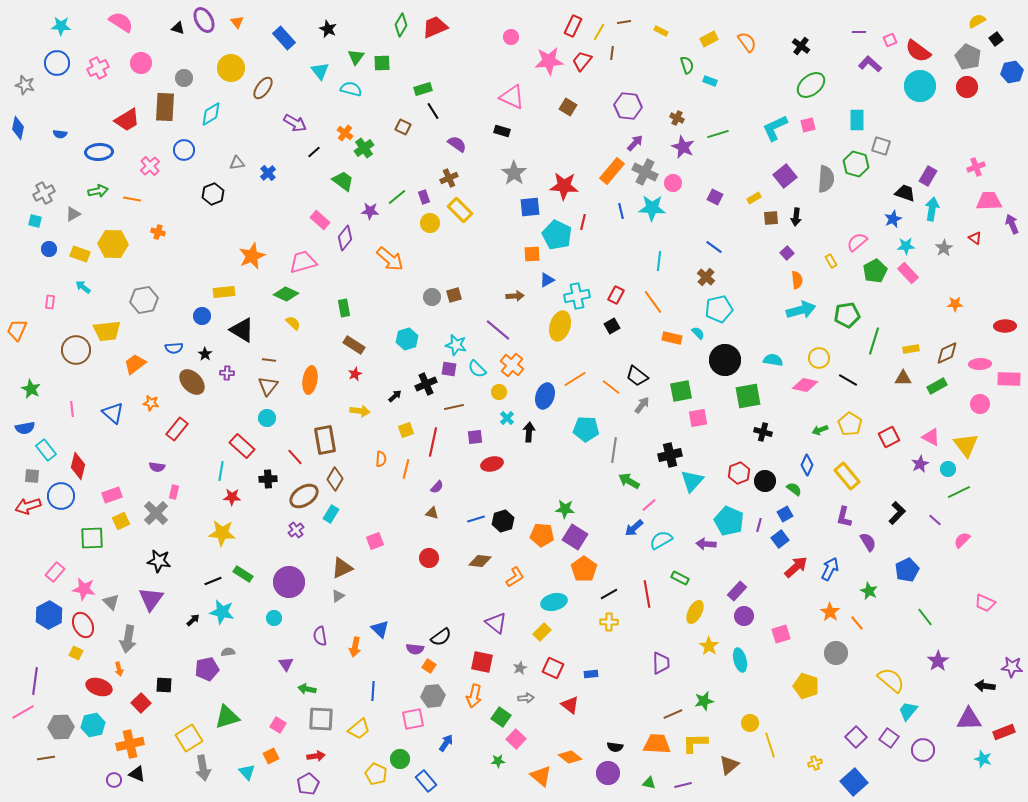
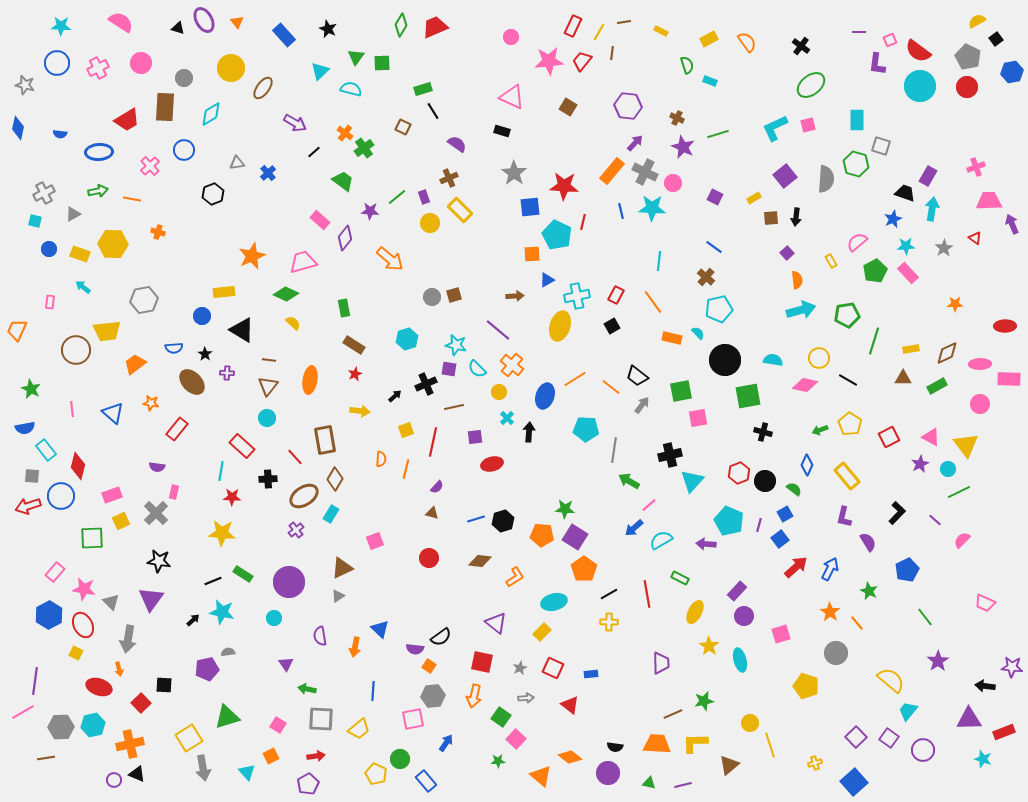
blue rectangle at (284, 38): moved 3 px up
purple L-shape at (870, 64): moved 7 px right; rotated 125 degrees counterclockwise
cyan triangle at (320, 71): rotated 24 degrees clockwise
